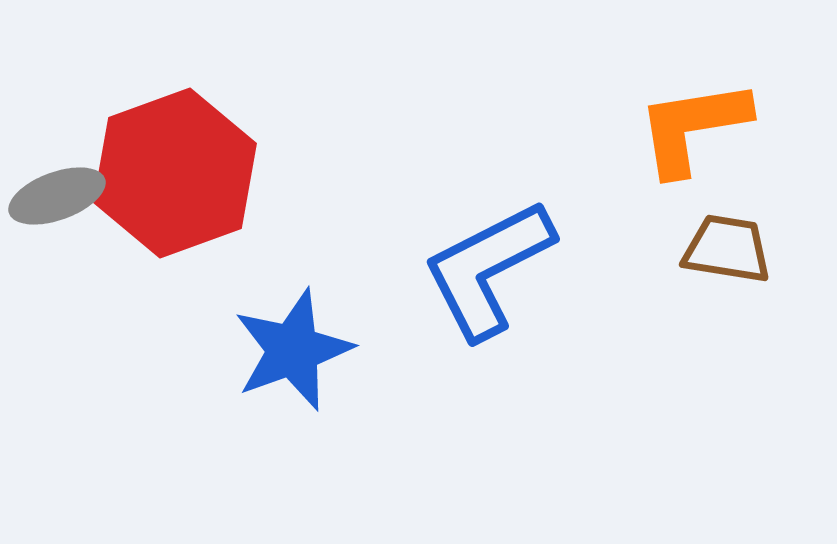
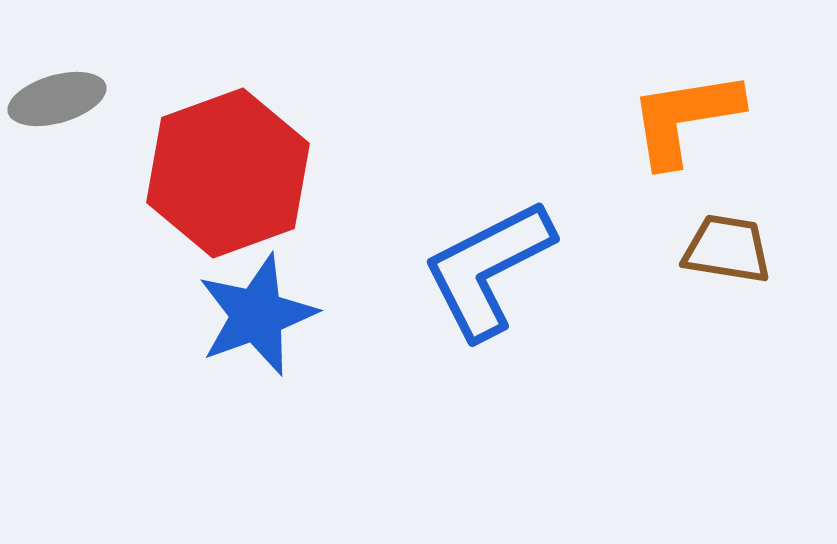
orange L-shape: moved 8 px left, 9 px up
red hexagon: moved 53 px right
gray ellipse: moved 97 px up; rotated 4 degrees clockwise
blue star: moved 36 px left, 35 px up
